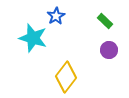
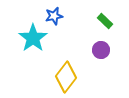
blue star: moved 2 px left; rotated 18 degrees clockwise
cyan star: rotated 20 degrees clockwise
purple circle: moved 8 px left
